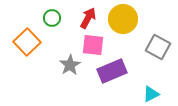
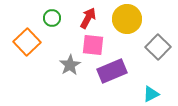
yellow circle: moved 4 px right
gray square: rotated 15 degrees clockwise
